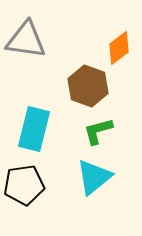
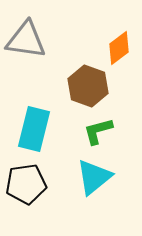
black pentagon: moved 2 px right, 1 px up
